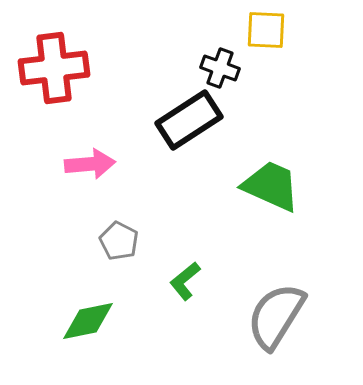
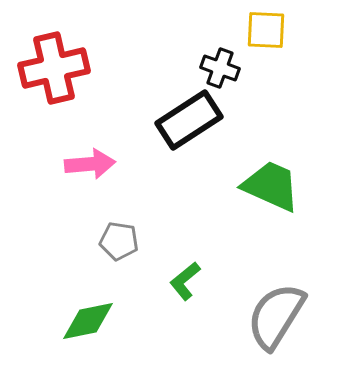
red cross: rotated 6 degrees counterclockwise
gray pentagon: rotated 18 degrees counterclockwise
